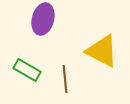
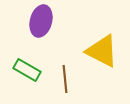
purple ellipse: moved 2 px left, 2 px down
